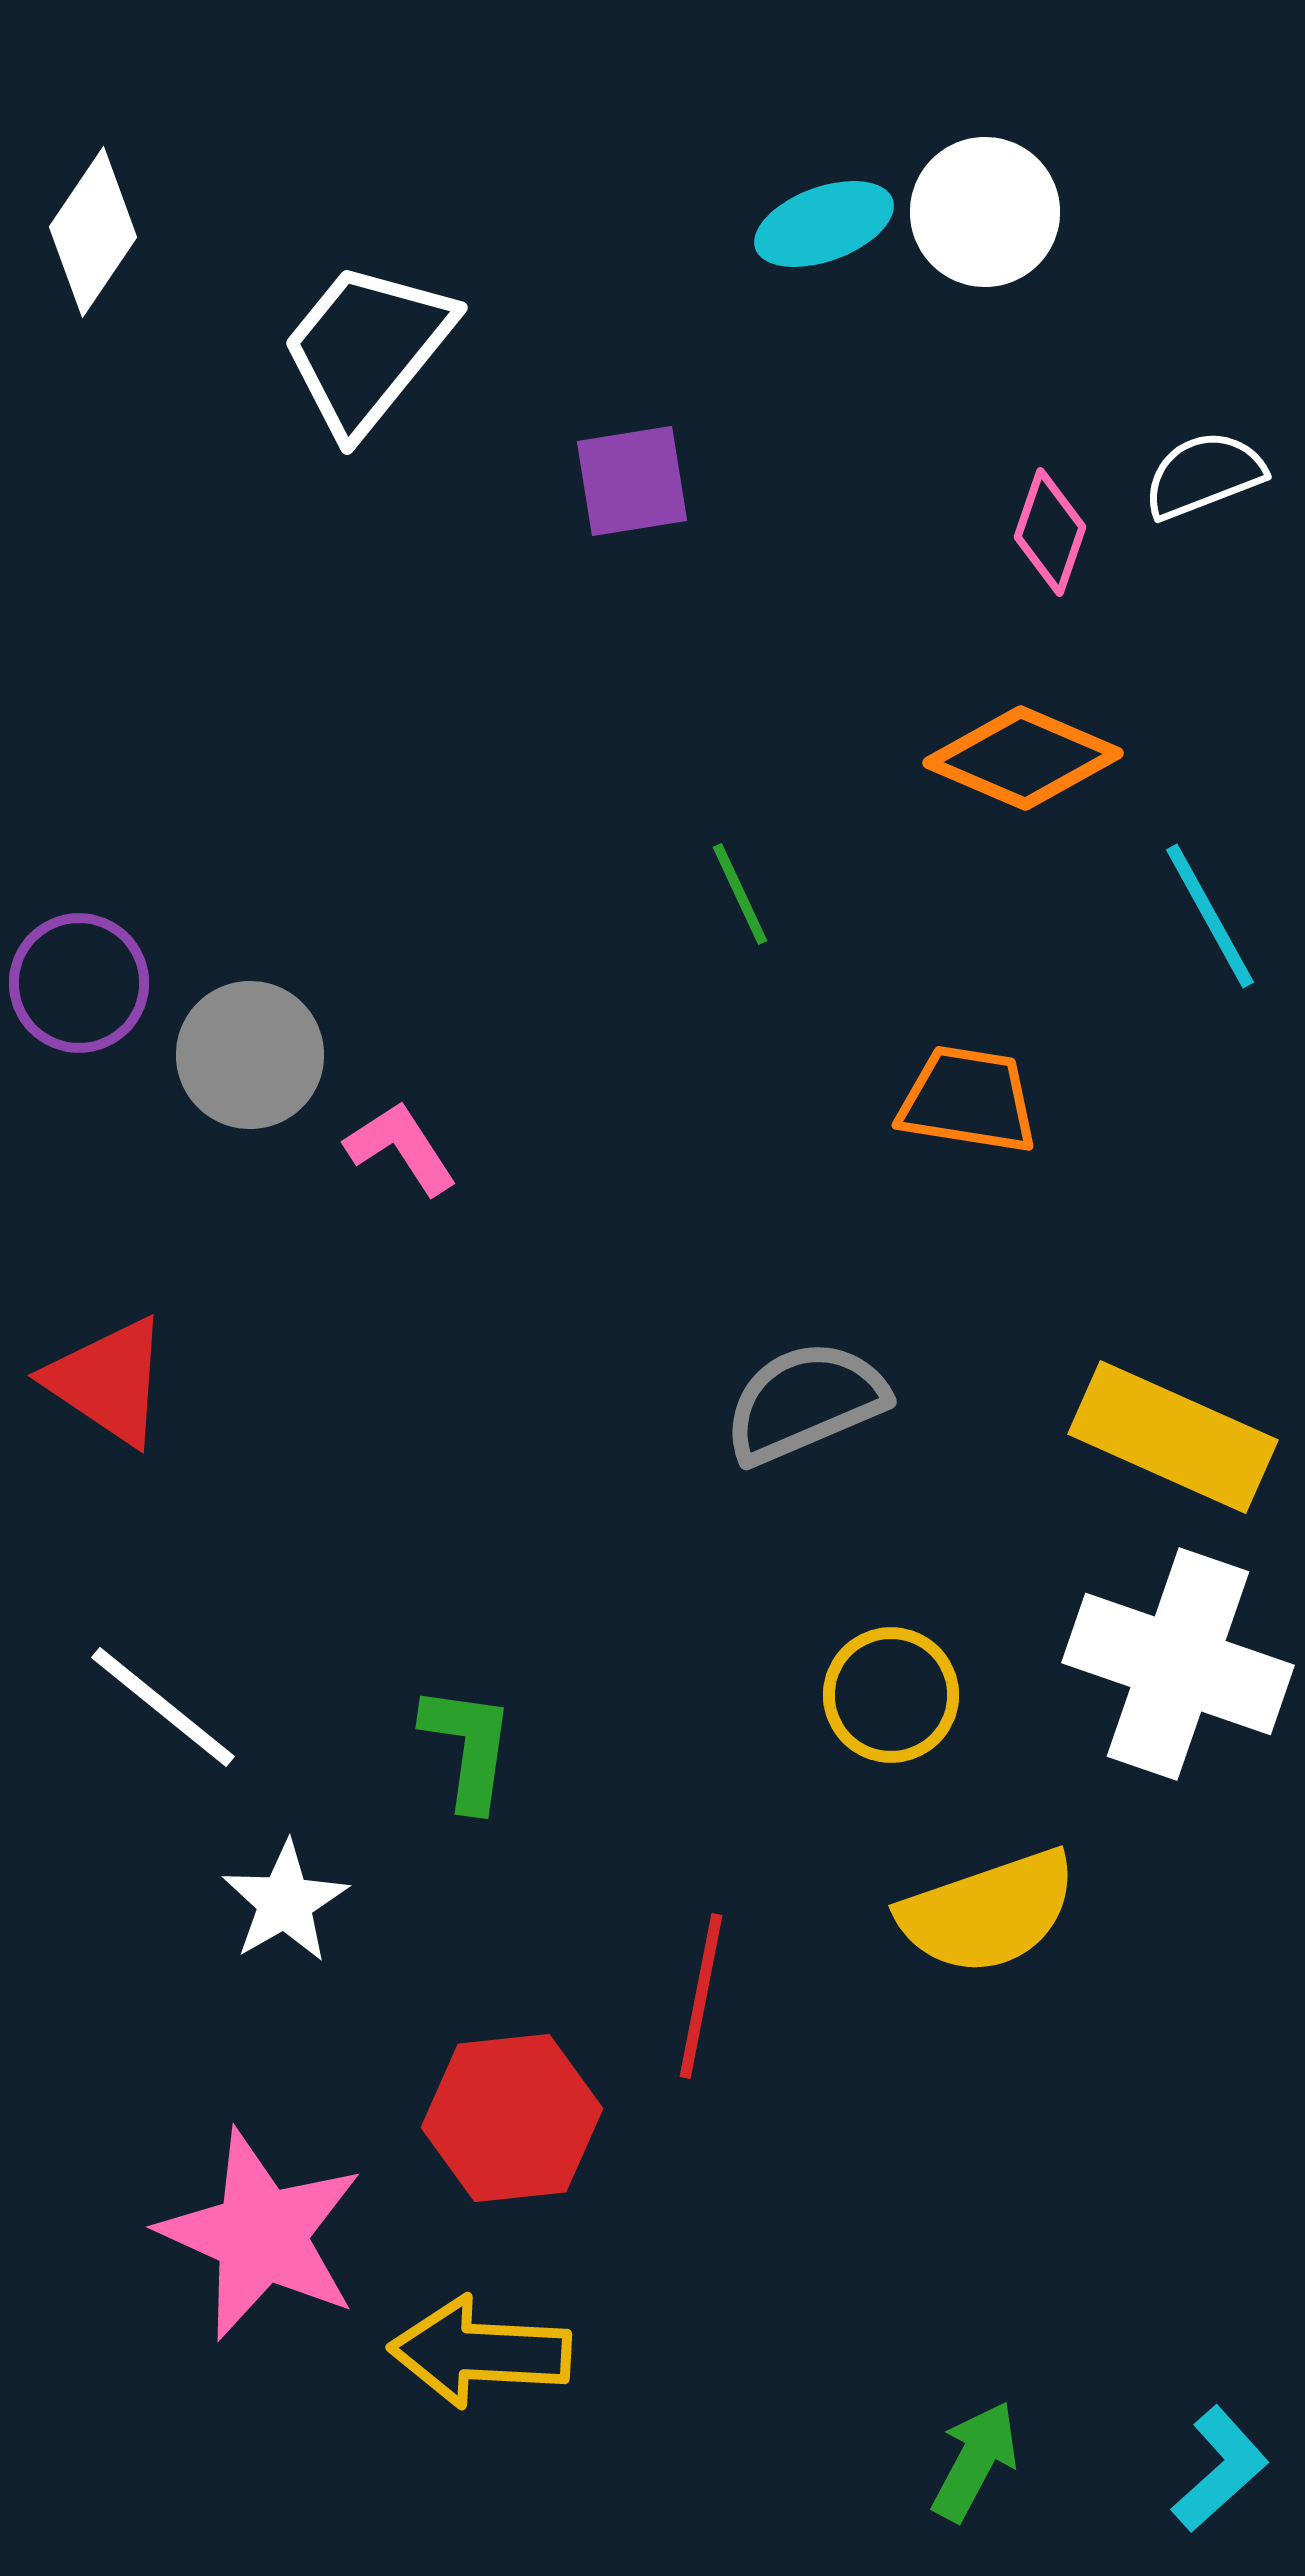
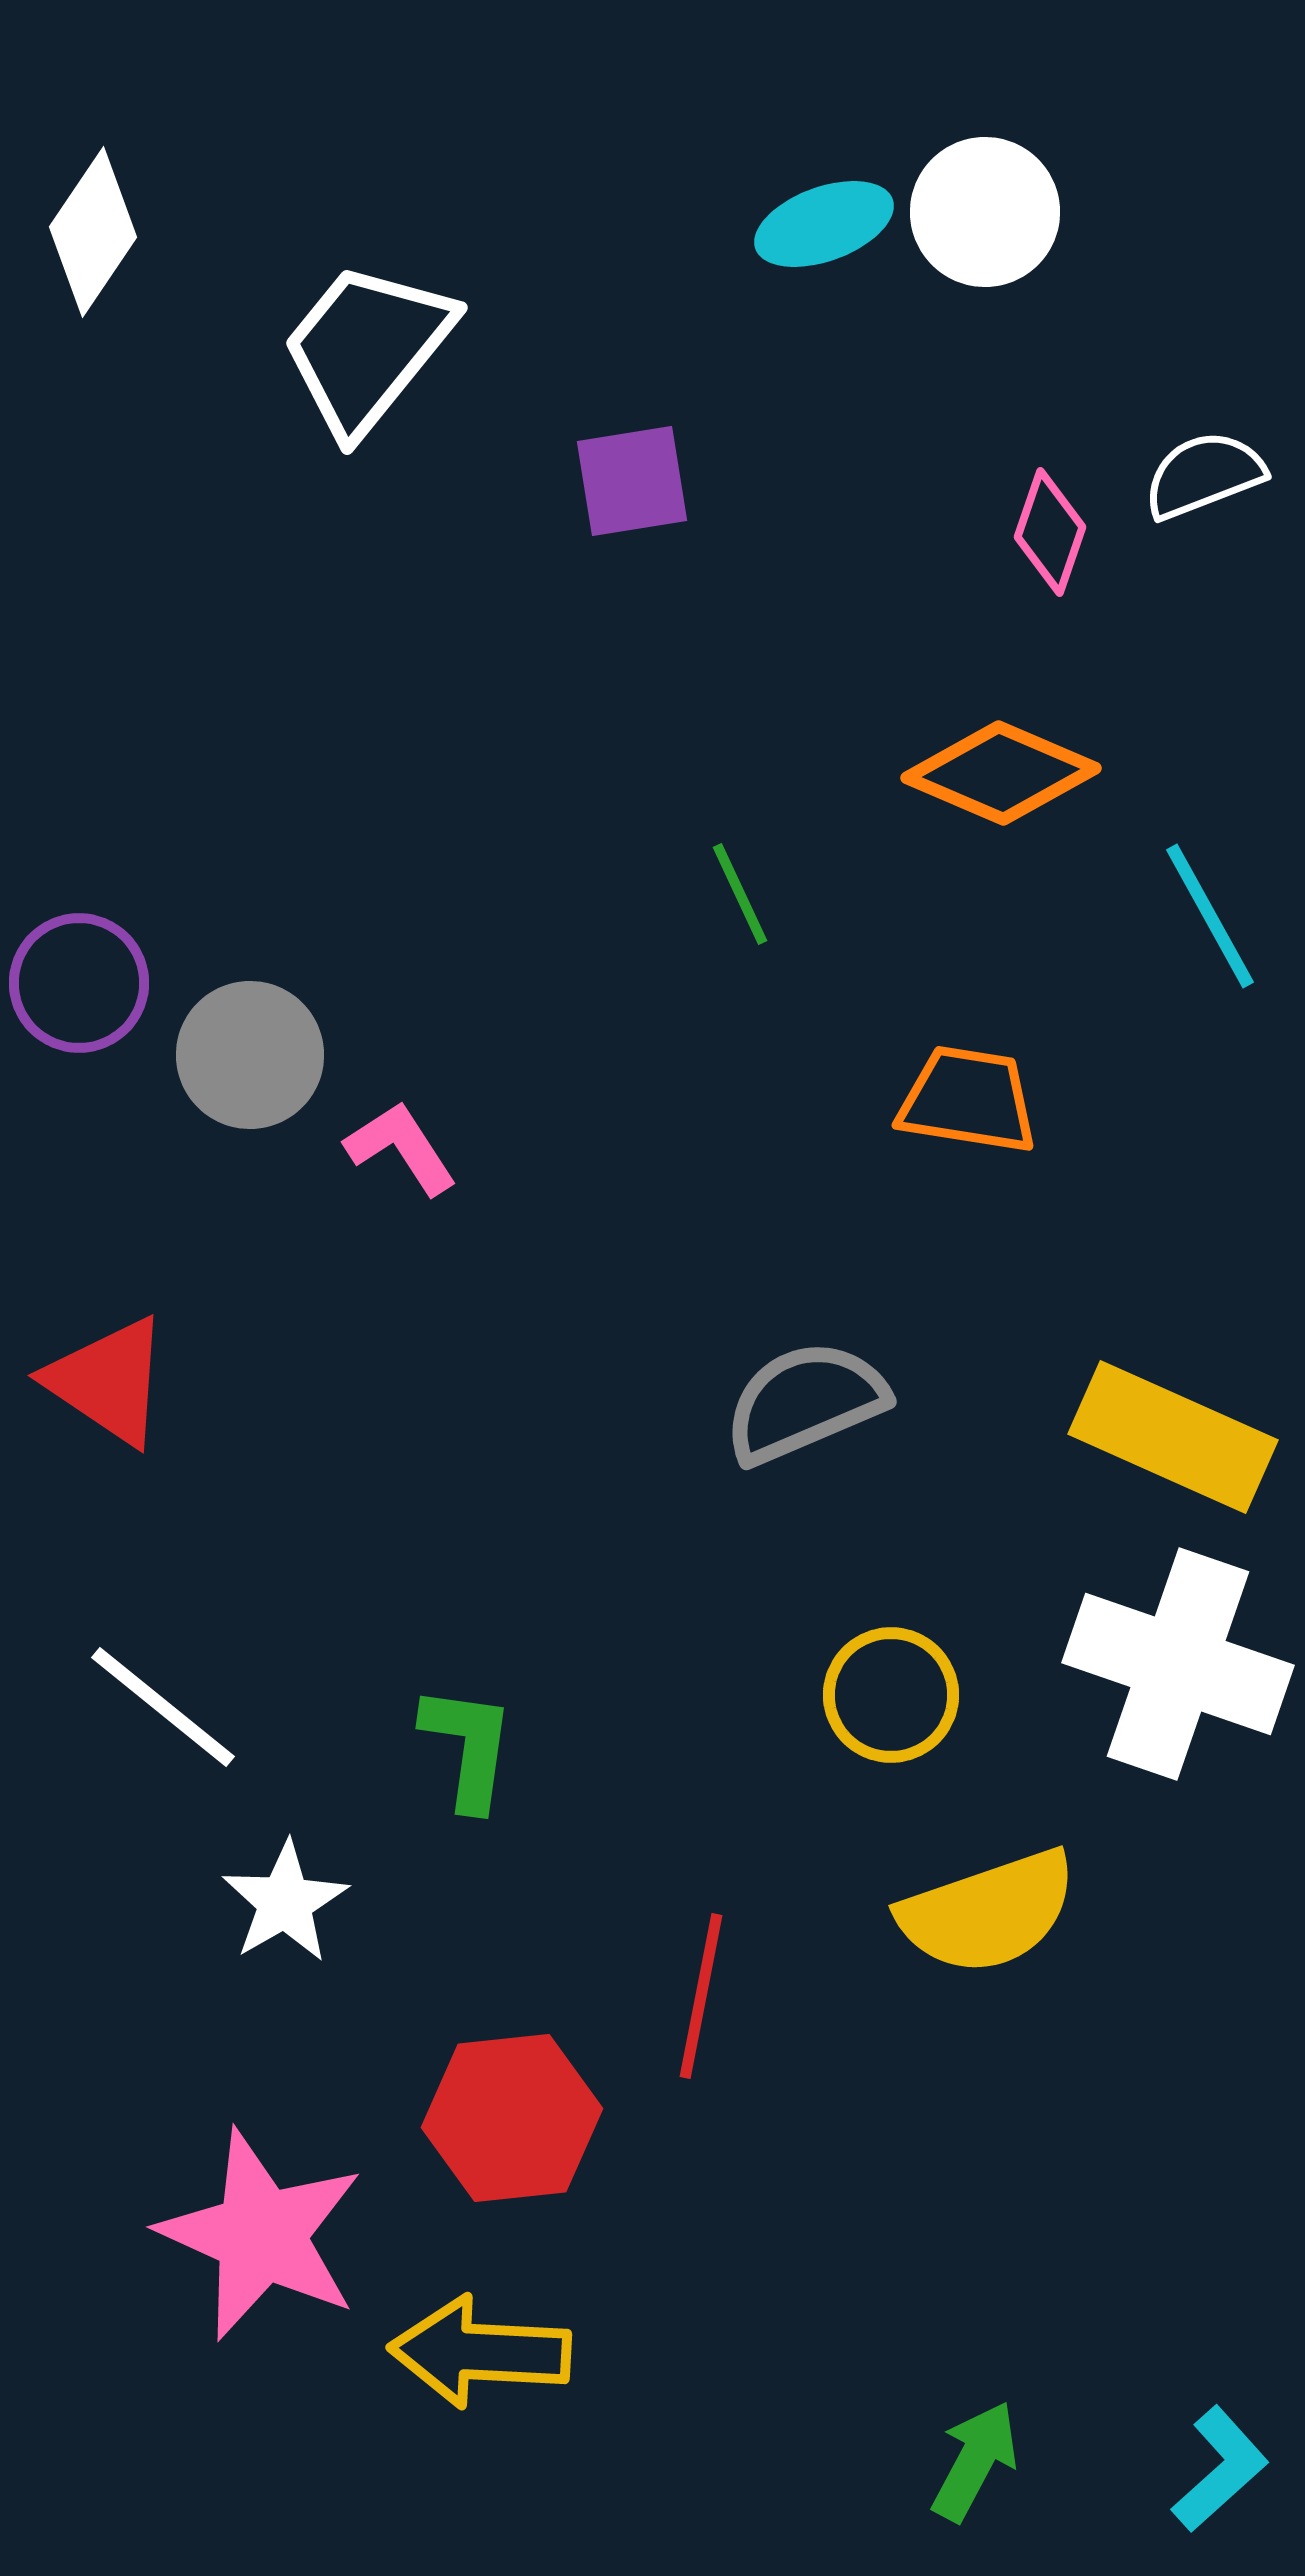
orange diamond: moved 22 px left, 15 px down
